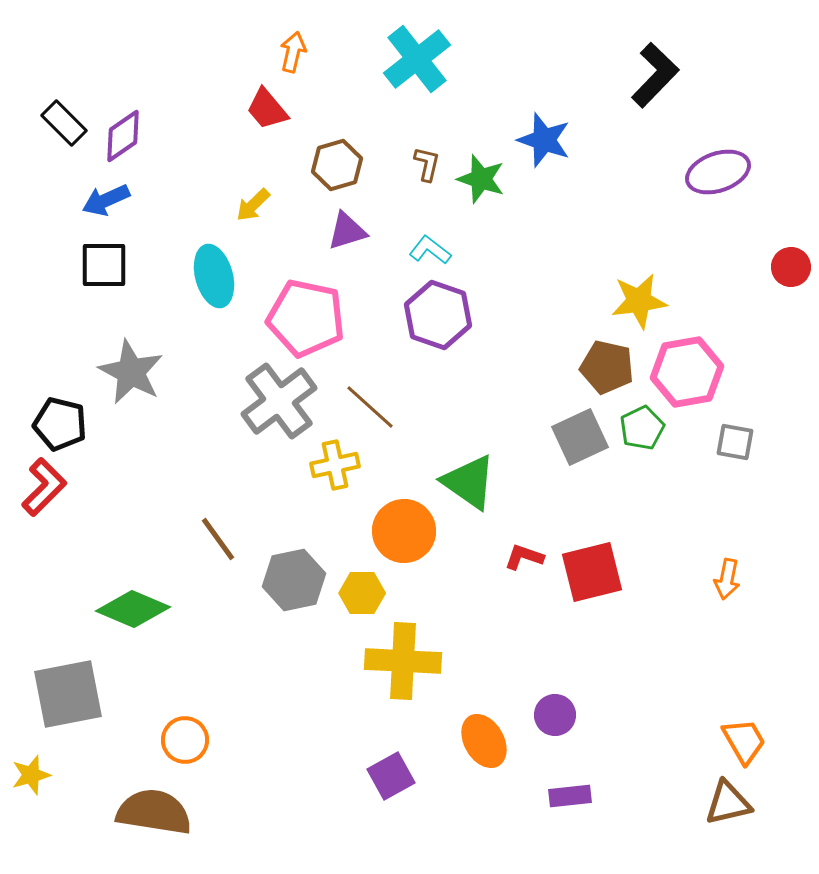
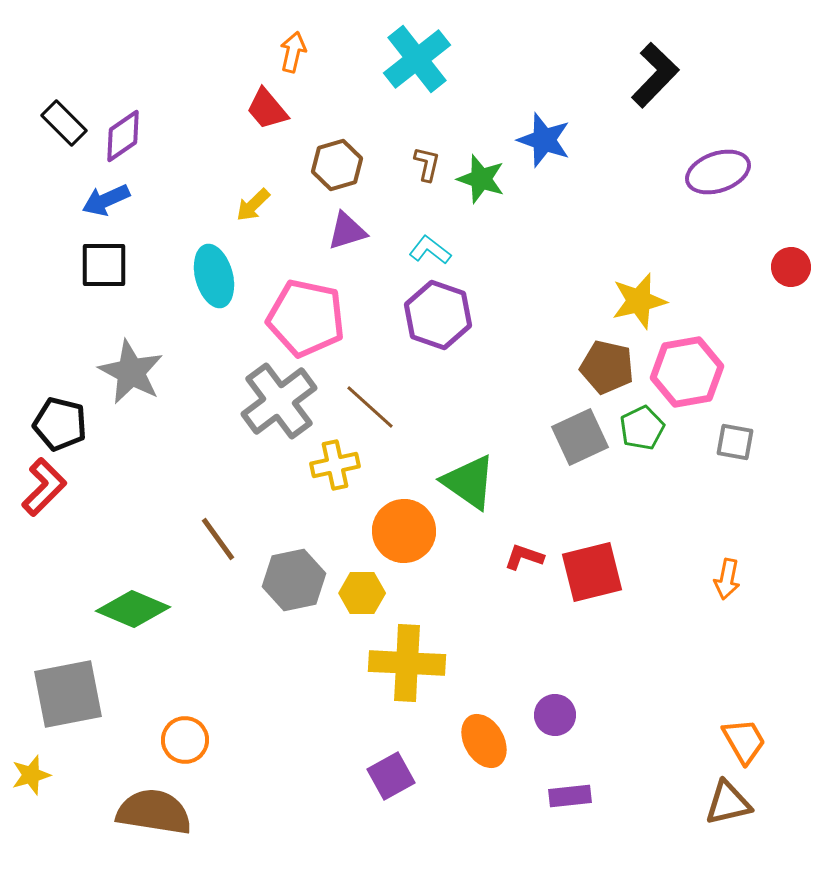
yellow star at (639, 301): rotated 6 degrees counterclockwise
yellow cross at (403, 661): moved 4 px right, 2 px down
